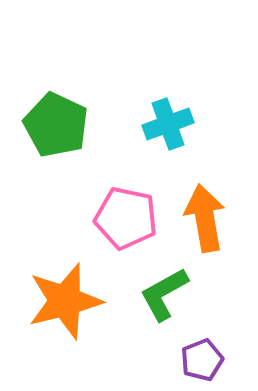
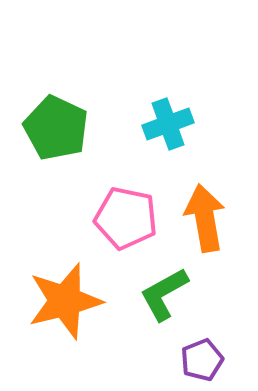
green pentagon: moved 3 px down
